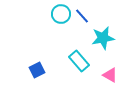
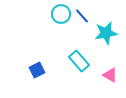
cyan star: moved 3 px right, 5 px up
